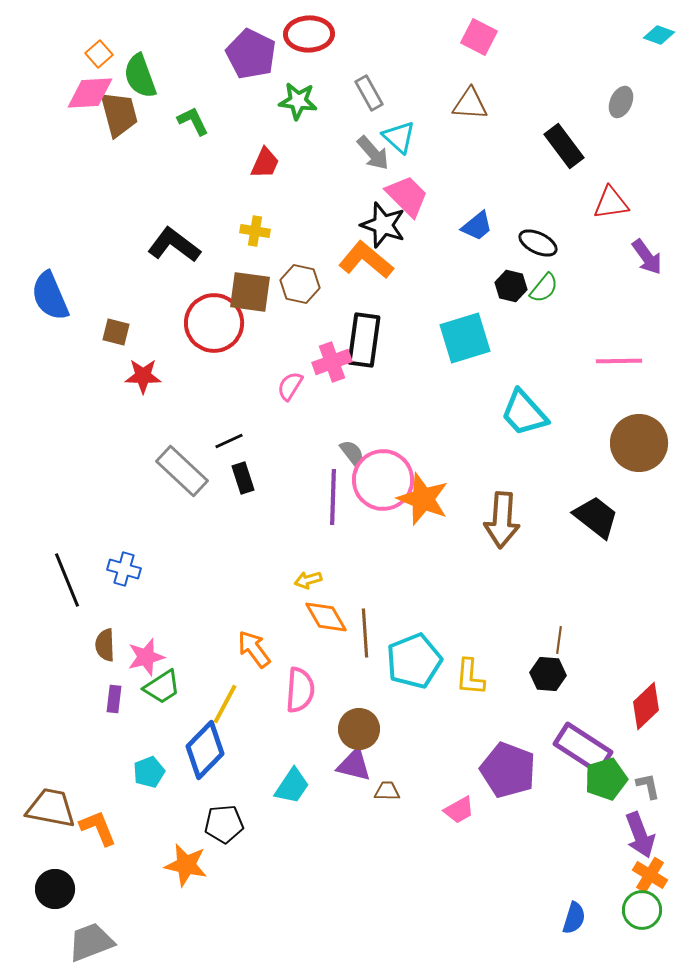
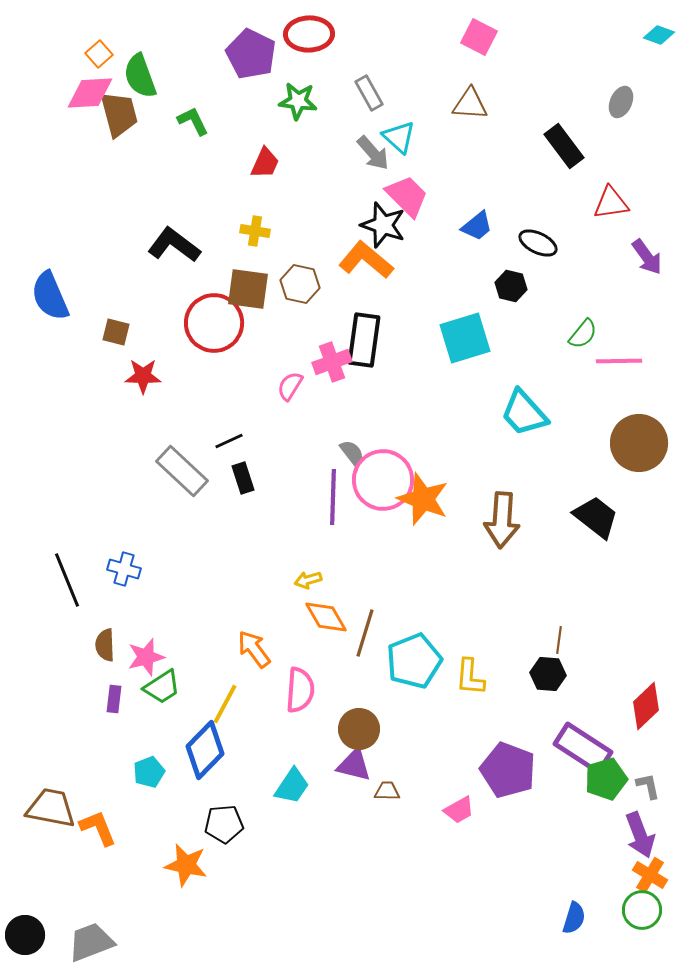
green semicircle at (544, 288): moved 39 px right, 46 px down
brown square at (250, 292): moved 2 px left, 3 px up
brown line at (365, 633): rotated 21 degrees clockwise
black circle at (55, 889): moved 30 px left, 46 px down
